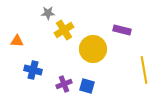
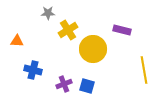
yellow cross: moved 4 px right
